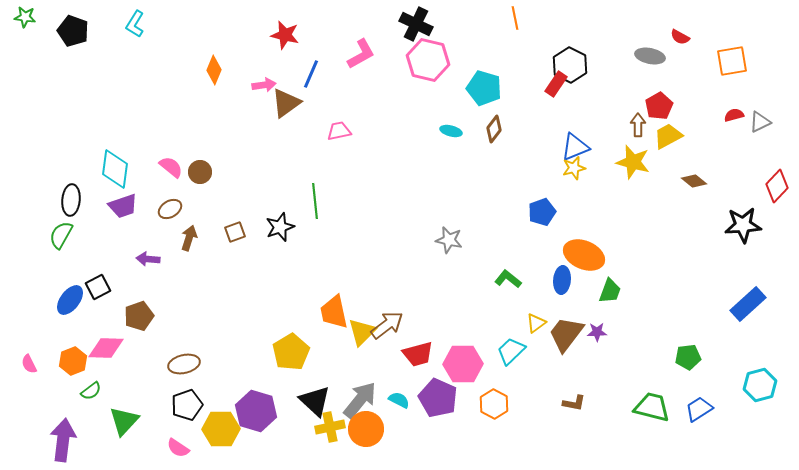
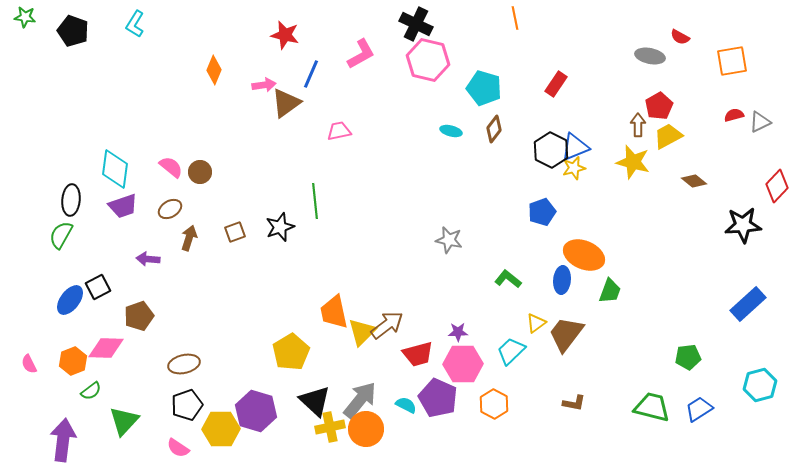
black hexagon at (570, 65): moved 19 px left, 85 px down
purple star at (597, 332): moved 139 px left
cyan semicircle at (399, 400): moved 7 px right, 5 px down
